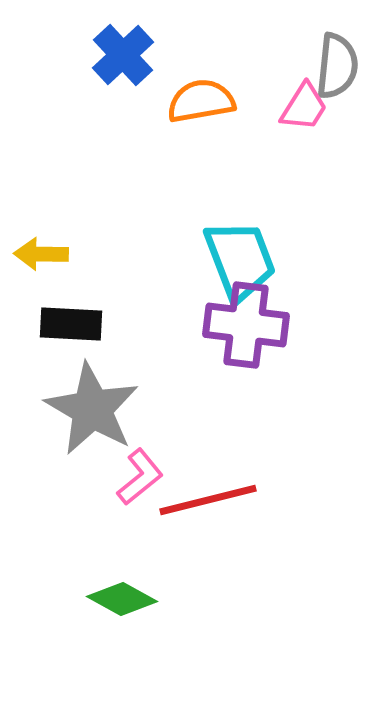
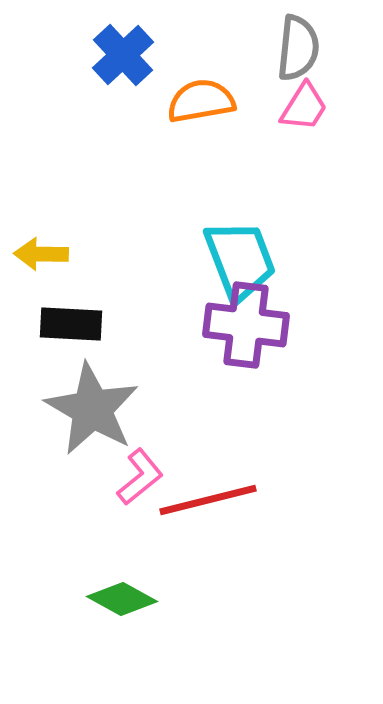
gray semicircle: moved 39 px left, 18 px up
